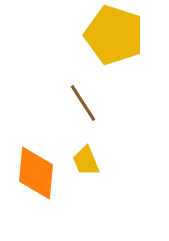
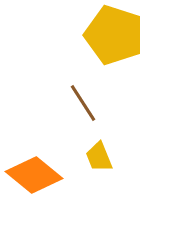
yellow trapezoid: moved 13 px right, 4 px up
orange diamond: moved 2 px left, 2 px down; rotated 56 degrees counterclockwise
